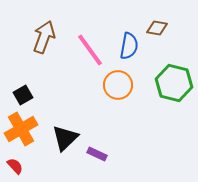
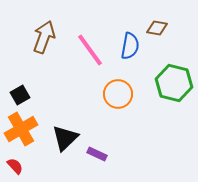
blue semicircle: moved 1 px right
orange circle: moved 9 px down
black square: moved 3 px left
